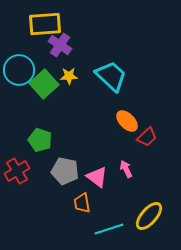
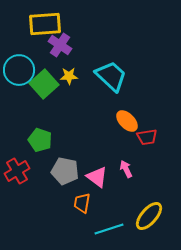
red trapezoid: rotated 35 degrees clockwise
orange trapezoid: rotated 20 degrees clockwise
